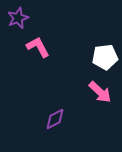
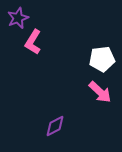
pink L-shape: moved 5 px left, 5 px up; rotated 120 degrees counterclockwise
white pentagon: moved 3 px left, 2 px down
purple diamond: moved 7 px down
